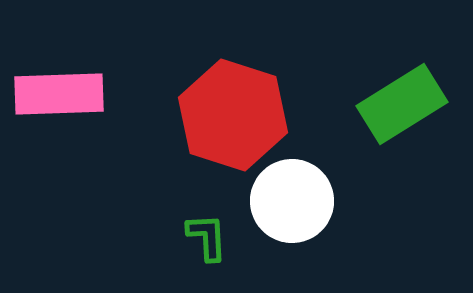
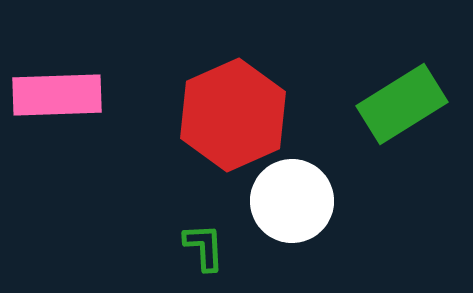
pink rectangle: moved 2 px left, 1 px down
red hexagon: rotated 18 degrees clockwise
green L-shape: moved 3 px left, 10 px down
